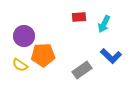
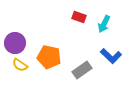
red rectangle: rotated 24 degrees clockwise
purple circle: moved 9 px left, 7 px down
orange pentagon: moved 6 px right, 2 px down; rotated 15 degrees clockwise
